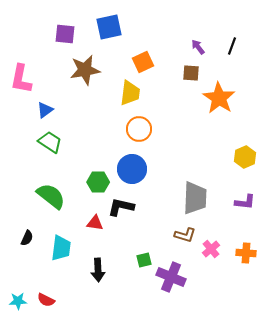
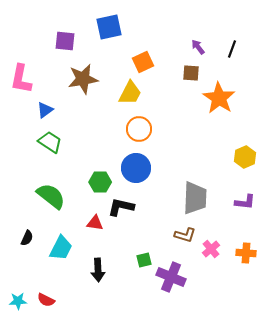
purple square: moved 7 px down
black line: moved 3 px down
brown star: moved 2 px left, 9 px down
yellow trapezoid: rotated 20 degrees clockwise
blue circle: moved 4 px right, 1 px up
green hexagon: moved 2 px right
cyan trapezoid: rotated 20 degrees clockwise
